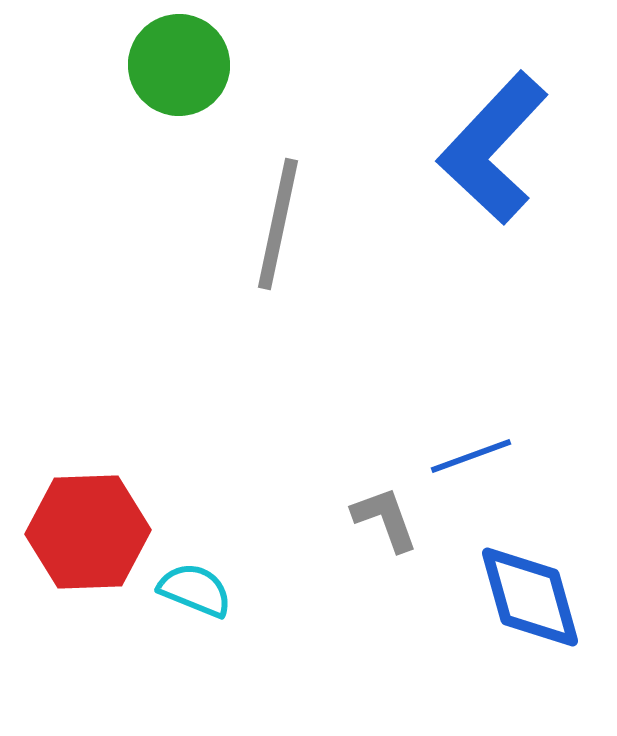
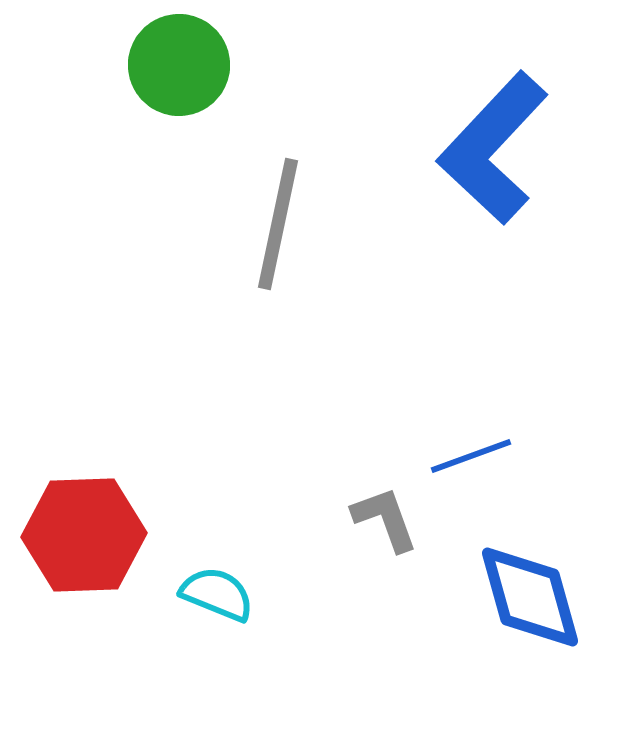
red hexagon: moved 4 px left, 3 px down
cyan semicircle: moved 22 px right, 4 px down
